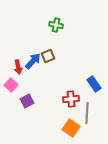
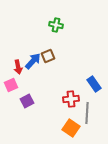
pink square: rotated 24 degrees clockwise
